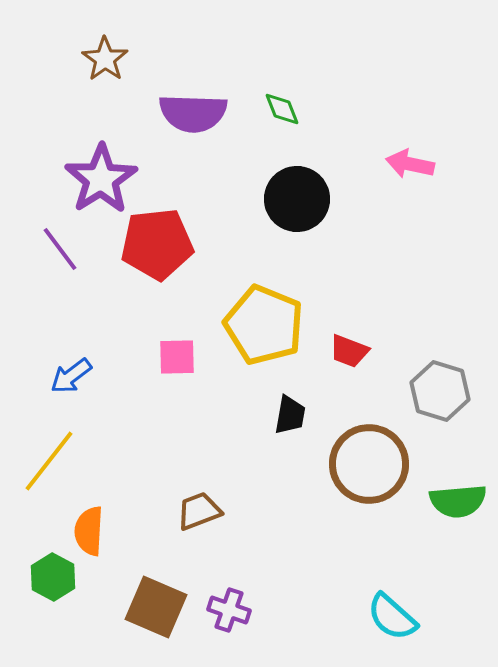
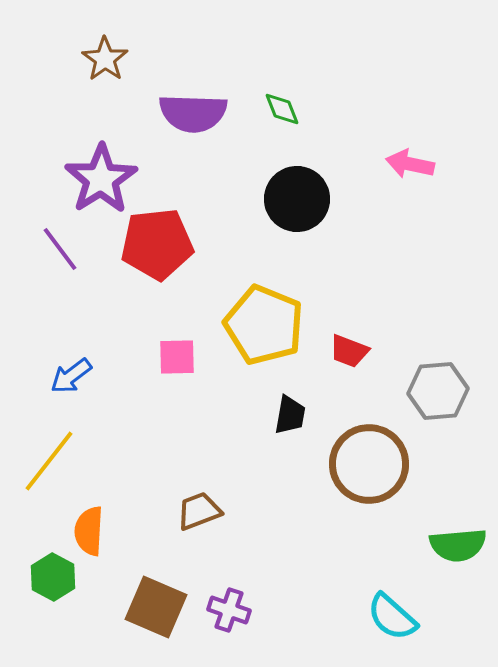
gray hexagon: moved 2 px left; rotated 22 degrees counterclockwise
green semicircle: moved 44 px down
